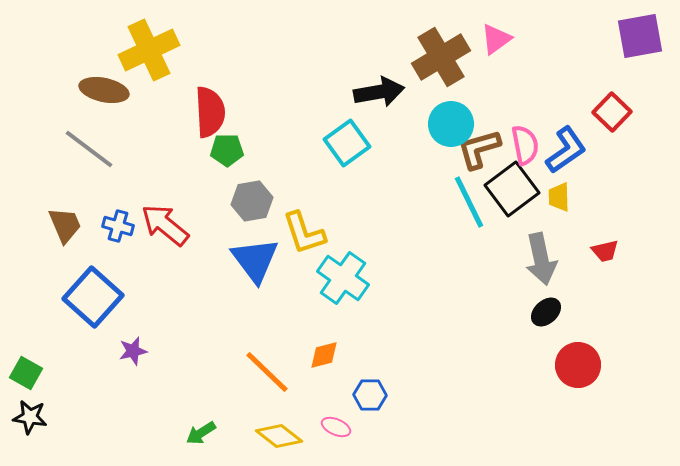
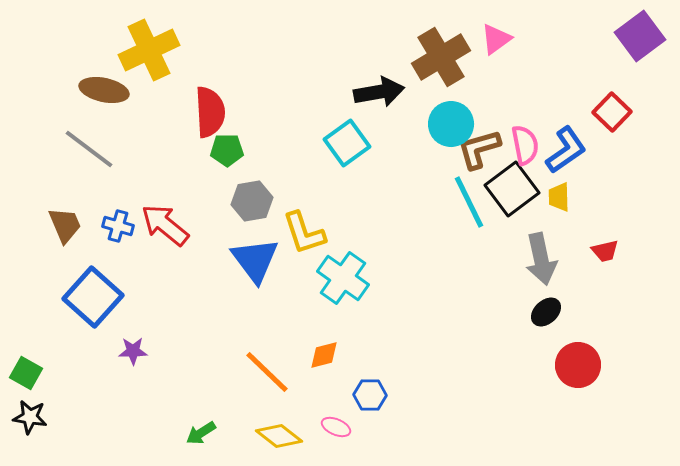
purple square: rotated 27 degrees counterclockwise
purple star: rotated 12 degrees clockwise
